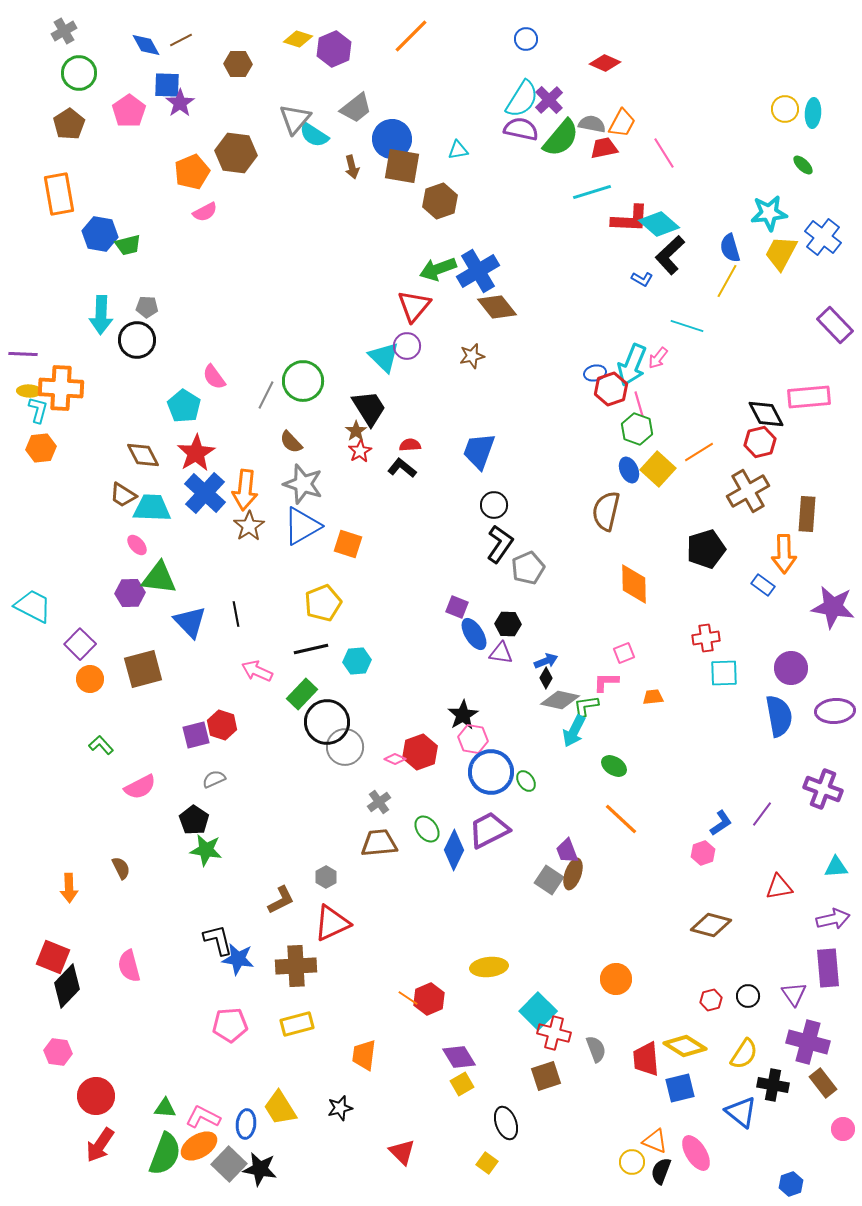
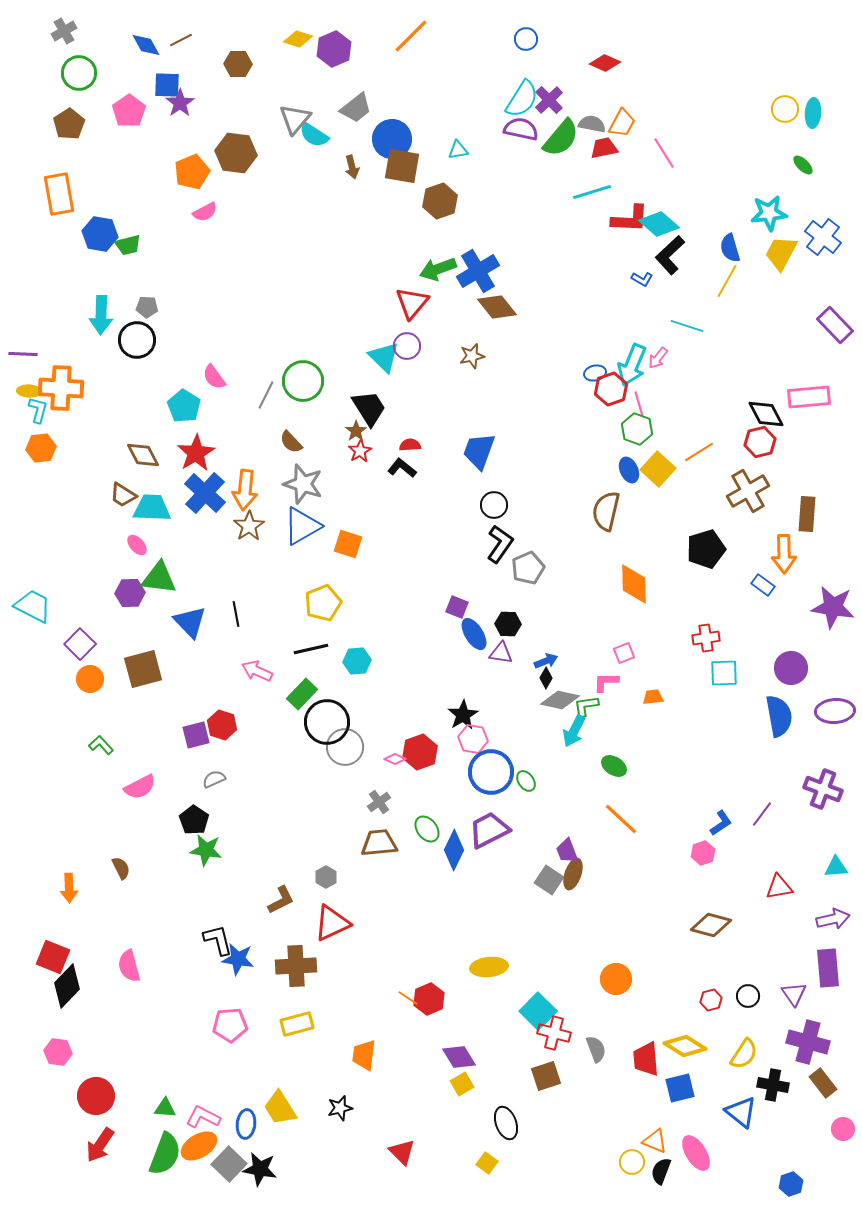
red triangle at (414, 306): moved 2 px left, 3 px up
